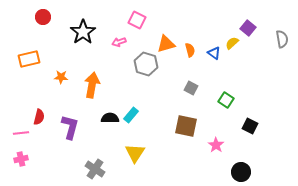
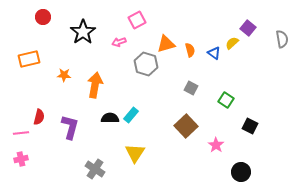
pink square: rotated 36 degrees clockwise
orange star: moved 3 px right, 2 px up
orange arrow: moved 3 px right
brown square: rotated 35 degrees clockwise
